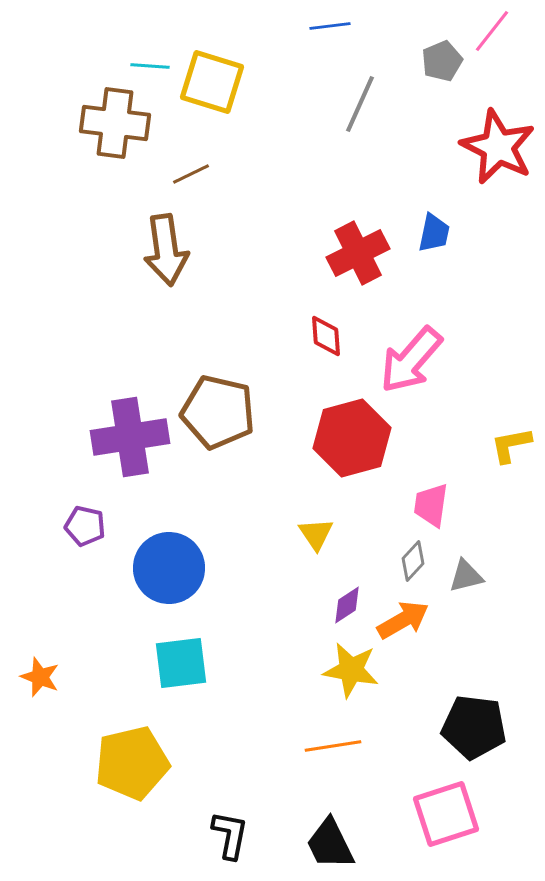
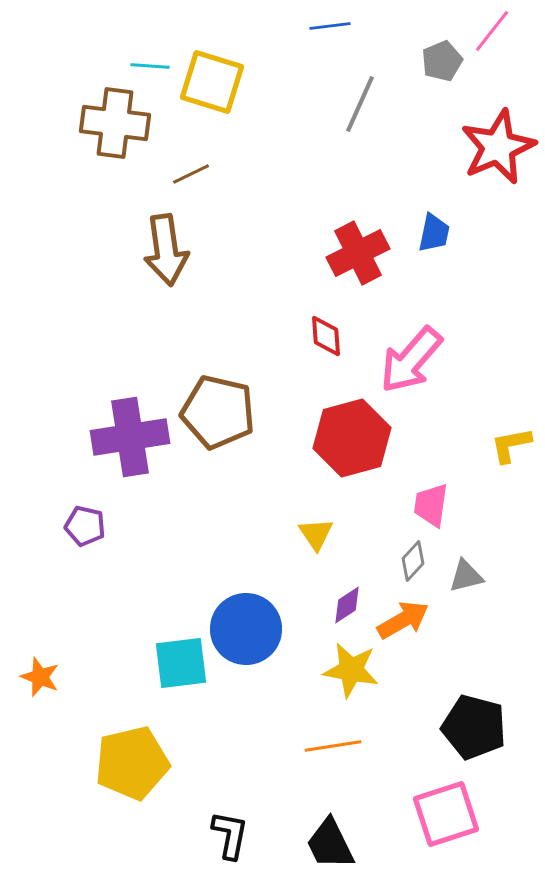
red star: rotated 22 degrees clockwise
blue circle: moved 77 px right, 61 px down
black pentagon: rotated 8 degrees clockwise
